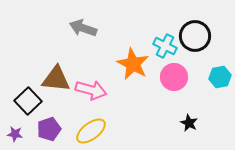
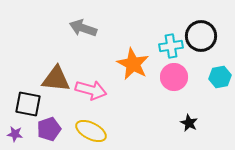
black circle: moved 6 px right
cyan cross: moved 6 px right; rotated 35 degrees counterclockwise
black square: moved 3 px down; rotated 36 degrees counterclockwise
yellow ellipse: rotated 64 degrees clockwise
